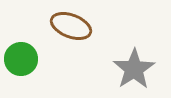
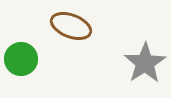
gray star: moved 11 px right, 6 px up
